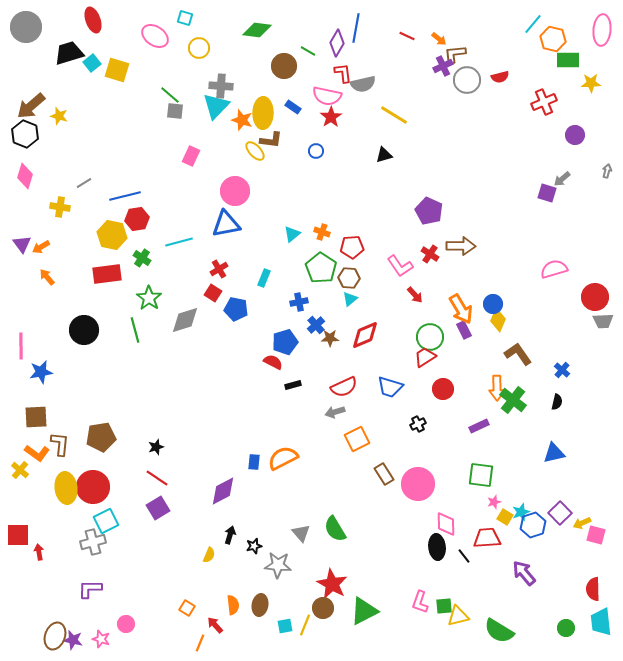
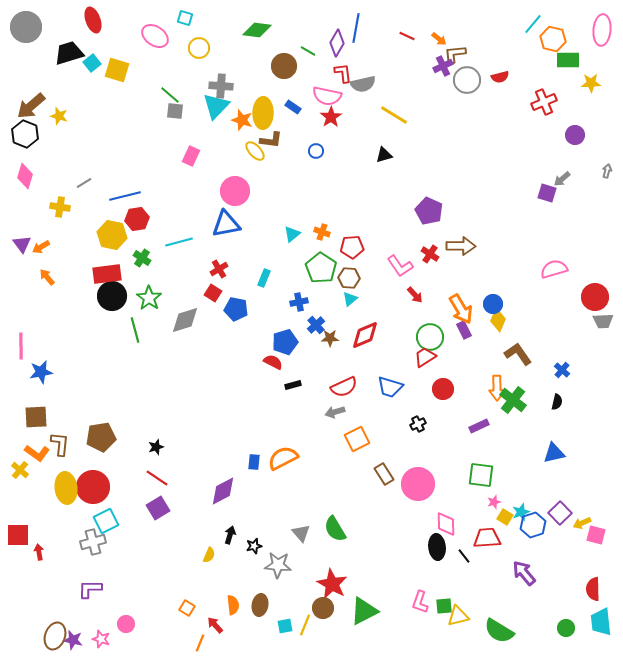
black circle at (84, 330): moved 28 px right, 34 px up
